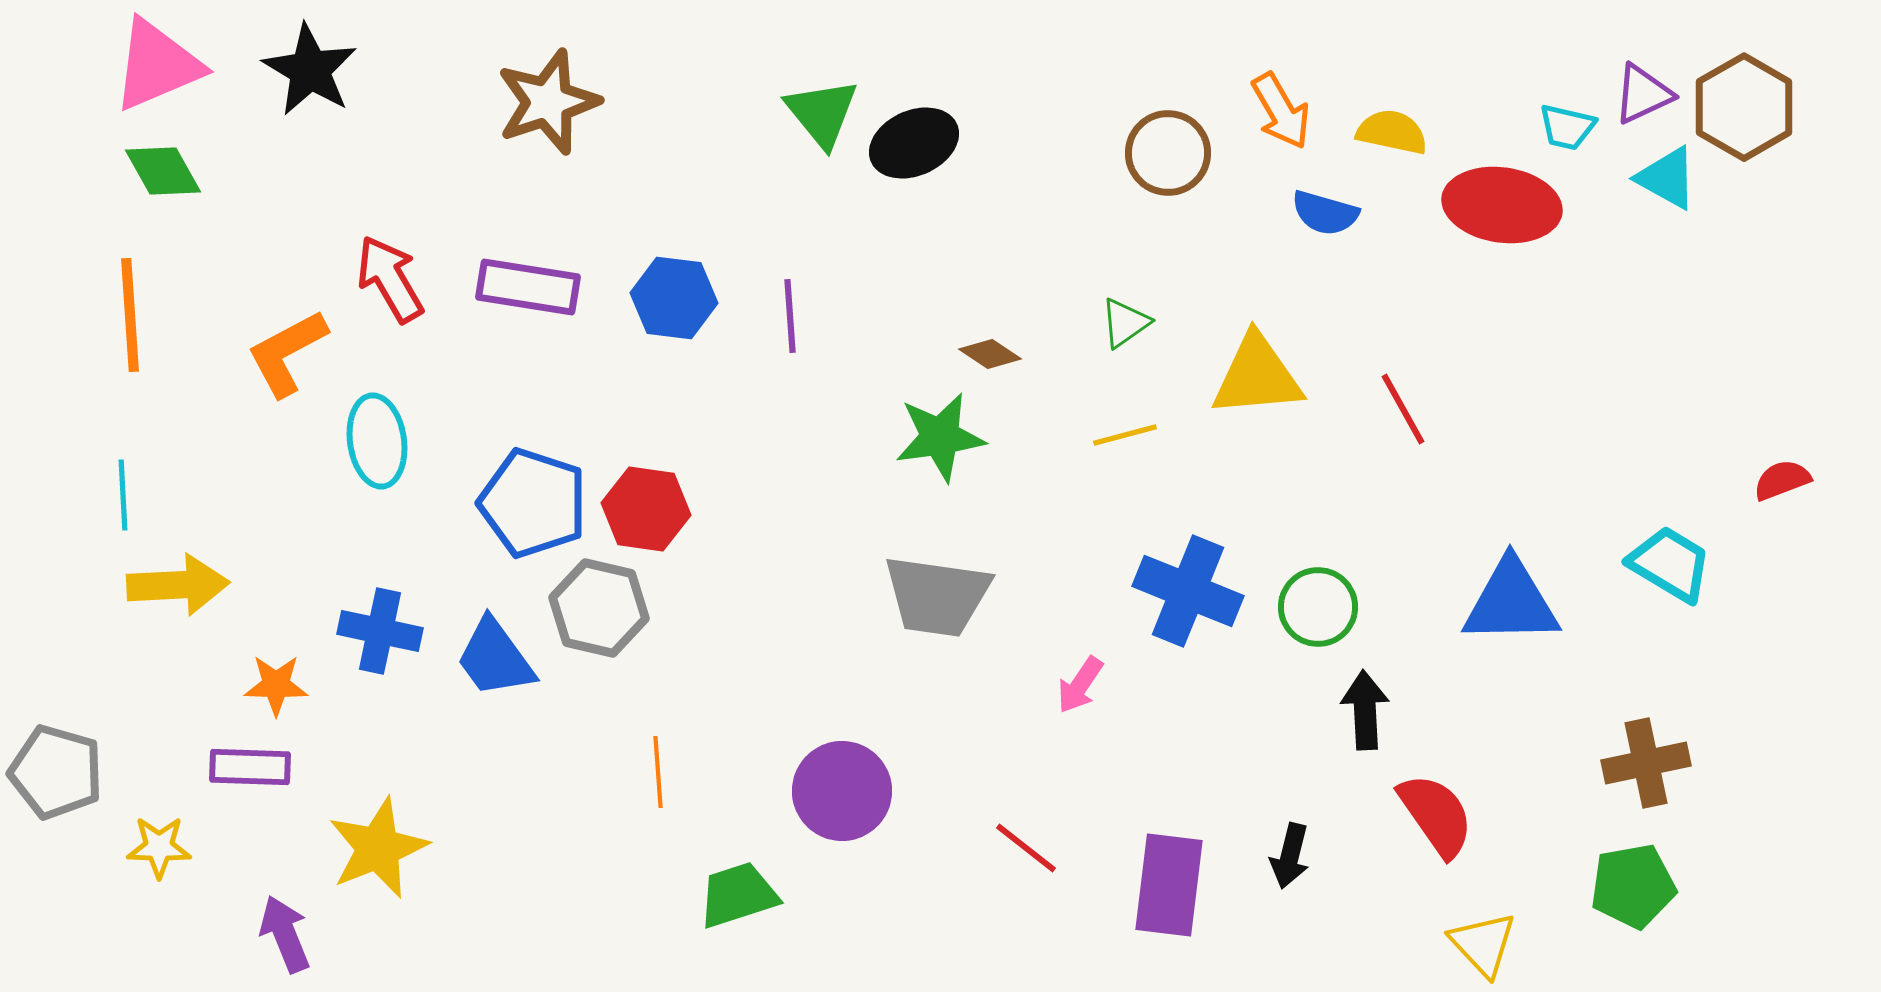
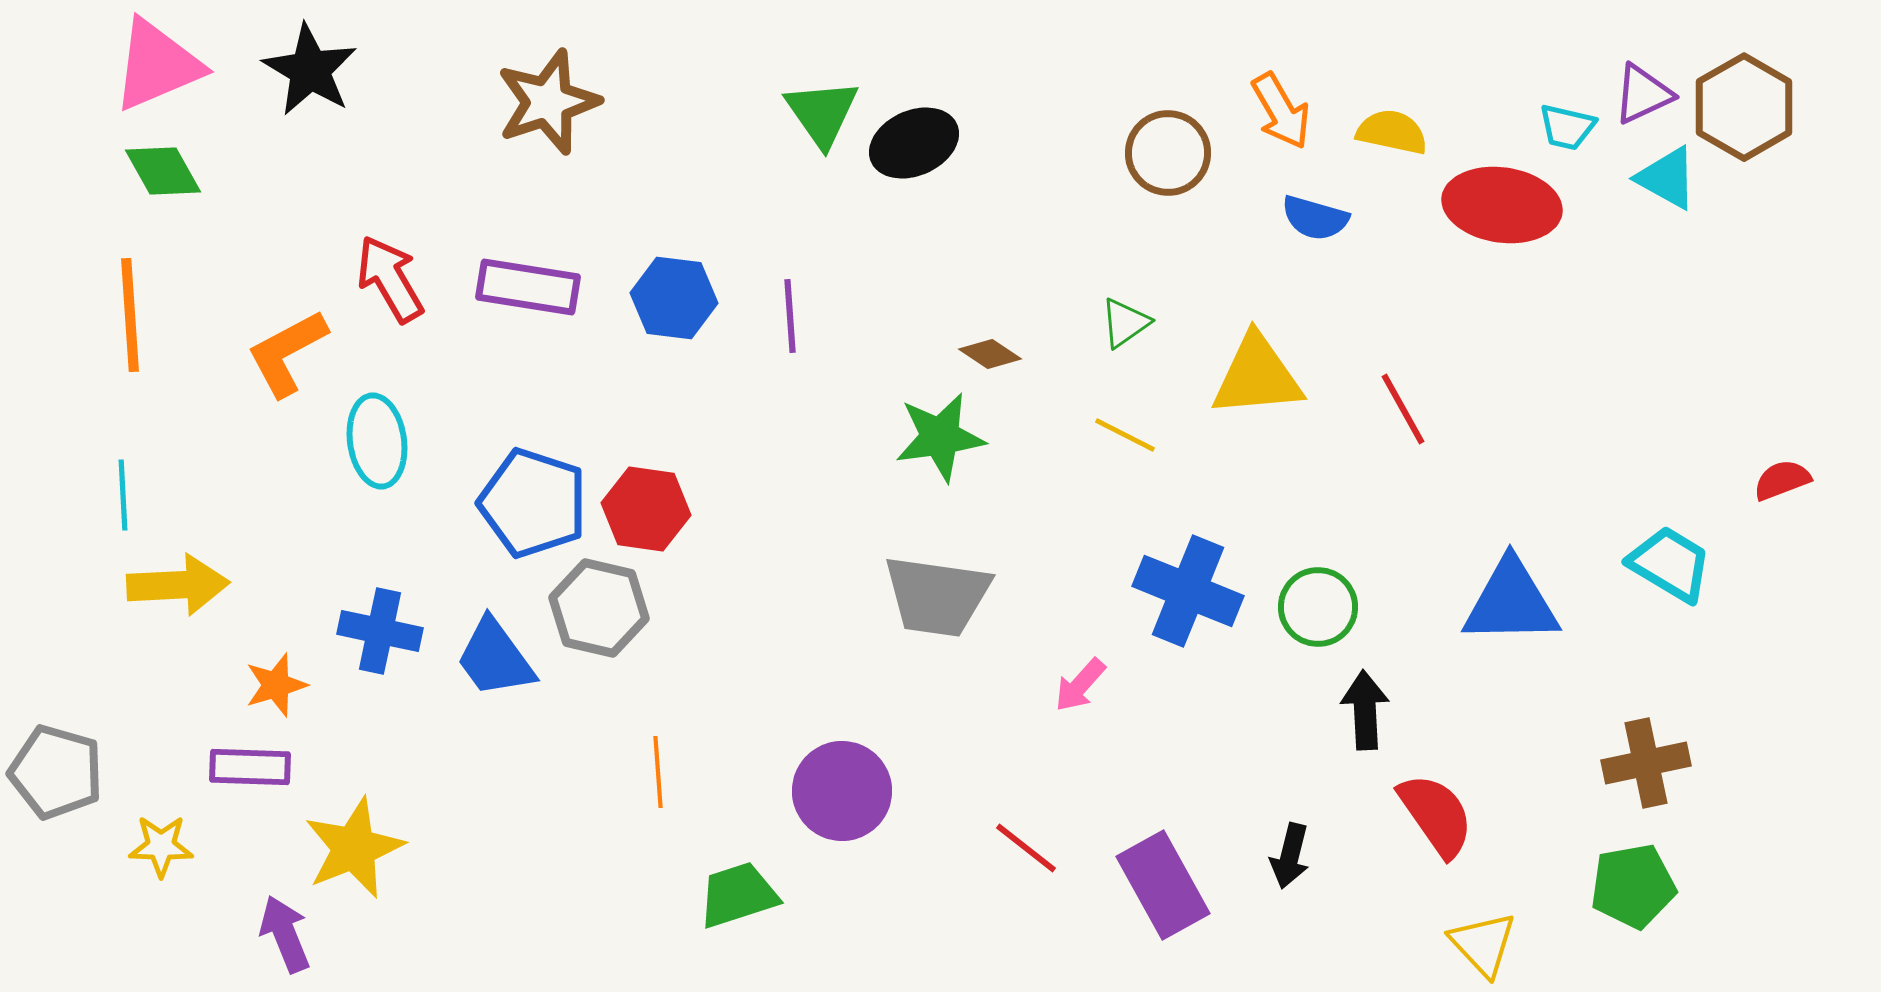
green triangle at (822, 113): rotated 4 degrees clockwise
blue semicircle at (1325, 213): moved 10 px left, 5 px down
yellow line at (1125, 435): rotated 42 degrees clockwise
orange star at (276, 685): rotated 18 degrees counterclockwise
pink arrow at (1080, 685): rotated 8 degrees clockwise
yellow star at (159, 847): moved 2 px right, 1 px up
yellow star at (378, 848): moved 24 px left
purple rectangle at (1169, 885): moved 6 px left; rotated 36 degrees counterclockwise
